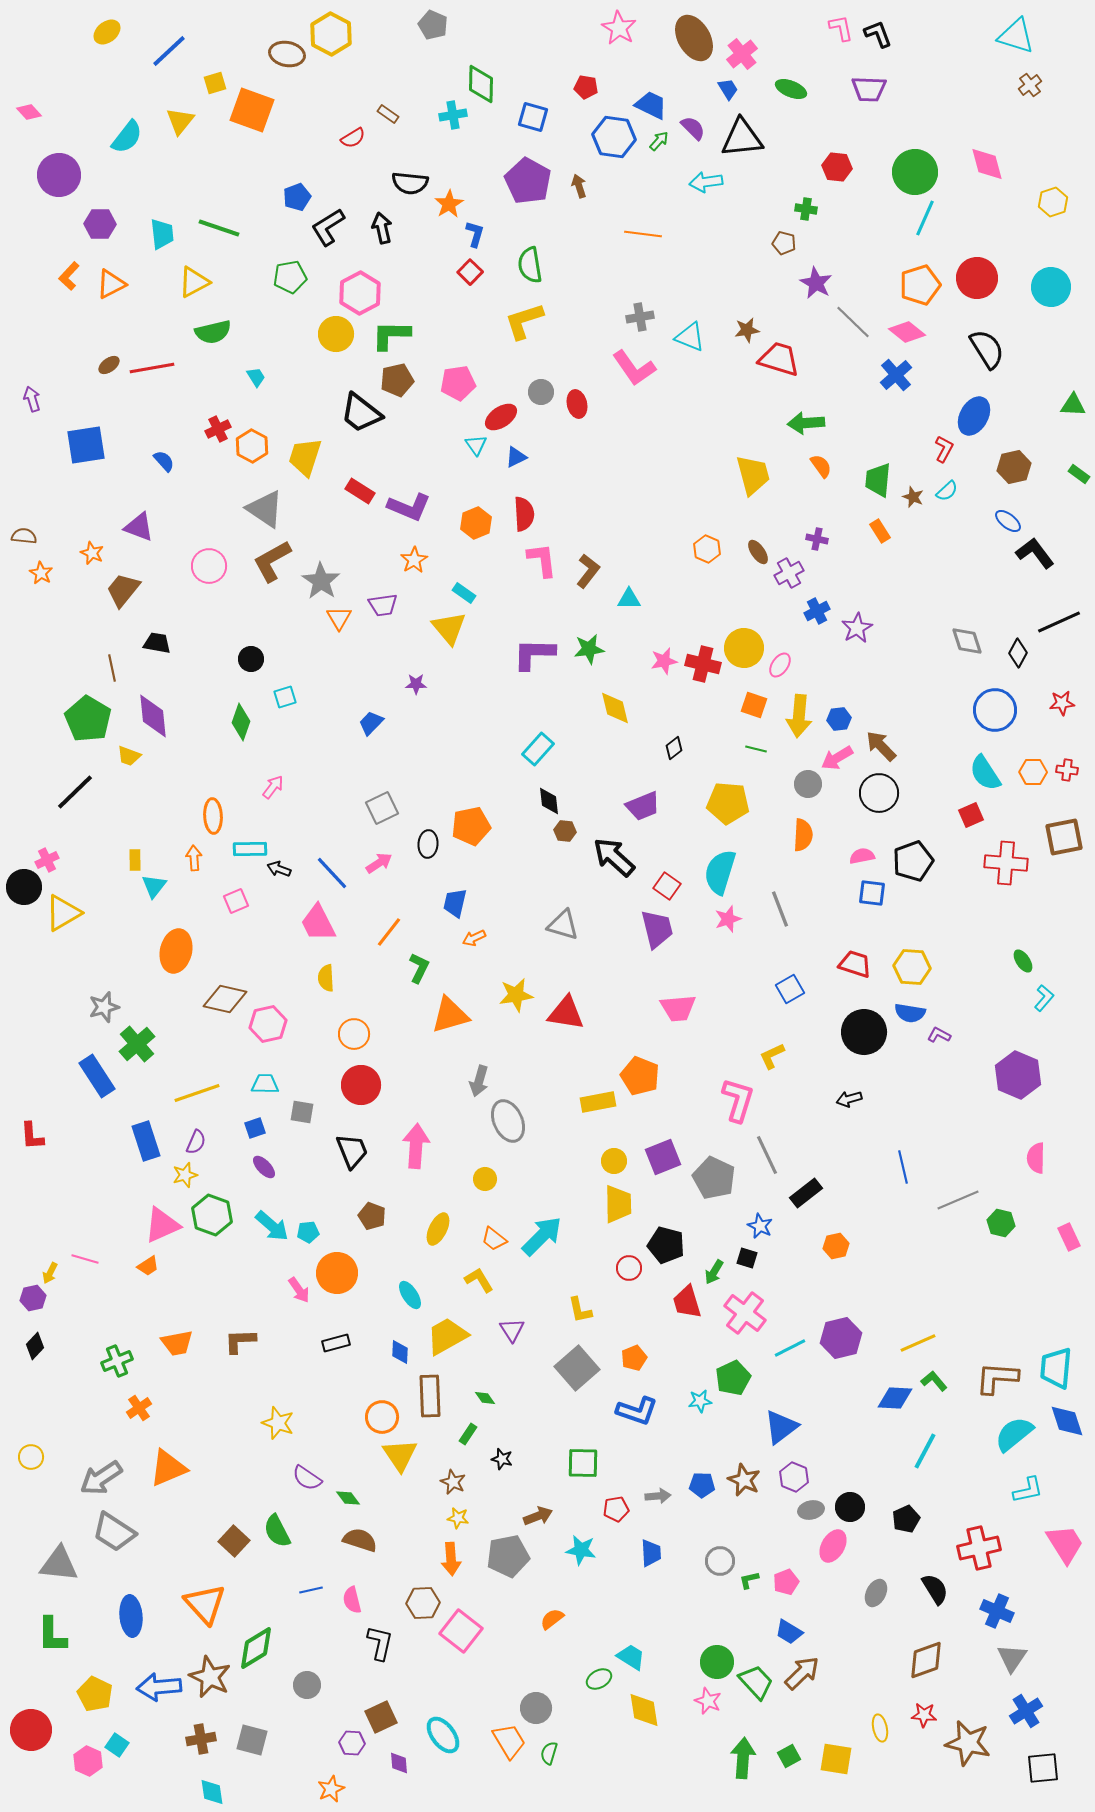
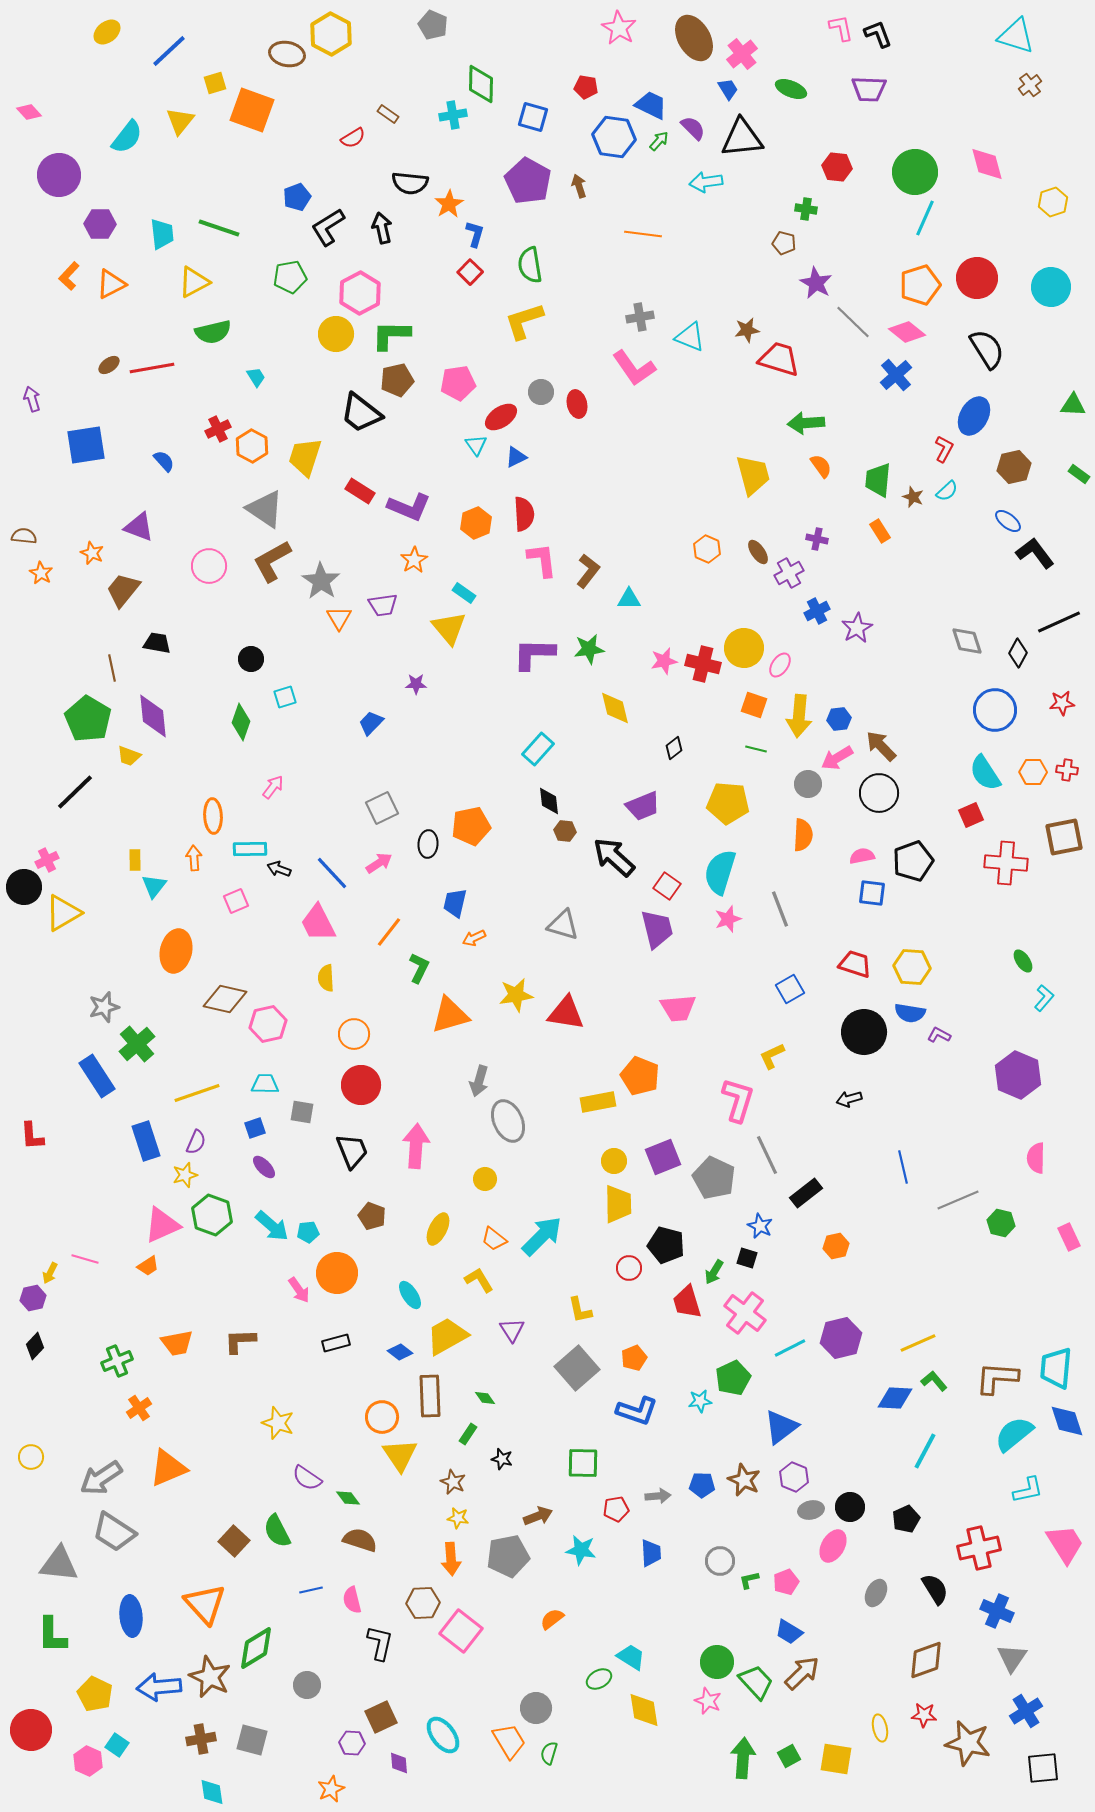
blue diamond at (400, 1352): rotated 55 degrees counterclockwise
